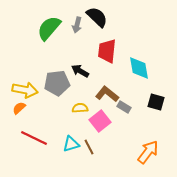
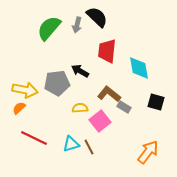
brown L-shape: moved 2 px right
